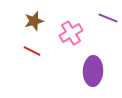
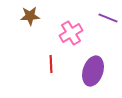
brown star: moved 4 px left, 5 px up; rotated 12 degrees clockwise
red line: moved 19 px right, 13 px down; rotated 60 degrees clockwise
purple ellipse: rotated 16 degrees clockwise
